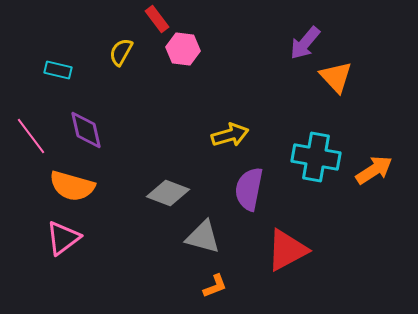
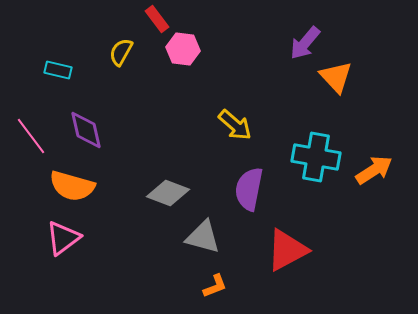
yellow arrow: moved 5 px right, 10 px up; rotated 57 degrees clockwise
